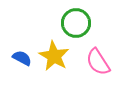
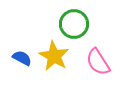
green circle: moved 2 px left, 1 px down
